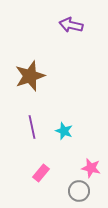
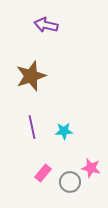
purple arrow: moved 25 px left
brown star: moved 1 px right
cyan star: rotated 24 degrees counterclockwise
pink rectangle: moved 2 px right
gray circle: moved 9 px left, 9 px up
